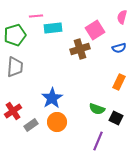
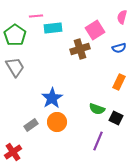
green pentagon: rotated 20 degrees counterclockwise
gray trapezoid: rotated 35 degrees counterclockwise
red cross: moved 41 px down
